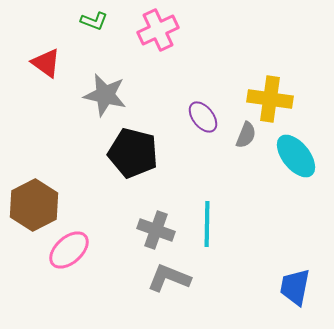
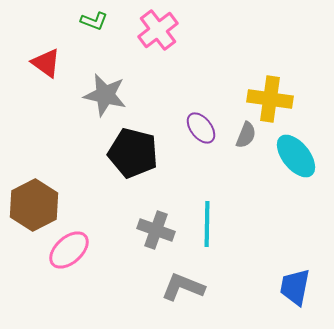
pink cross: rotated 12 degrees counterclockwise
purple ellipse: moved 2 px left, 11 px down
gray L-shape: moved 14 px right, 9 px down
